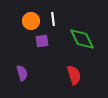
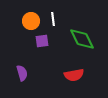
red semicircle: rotated 96 degrees clockwise
